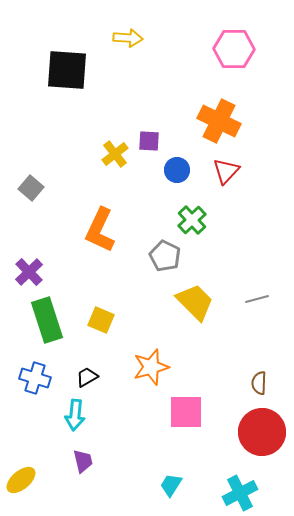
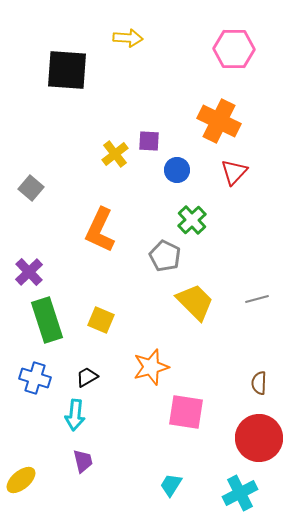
red triangle: moved 8 px right, 1 px down
pink square: rotated 9 degrees clockwise
red circle: moved 3 px left, 6 px down
